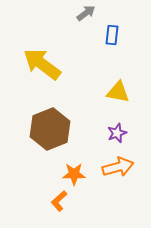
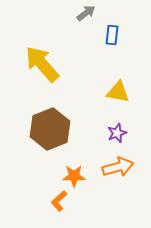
yellow arrow: rotated 12 degrees clockwise
orange star: moved 2 px down
